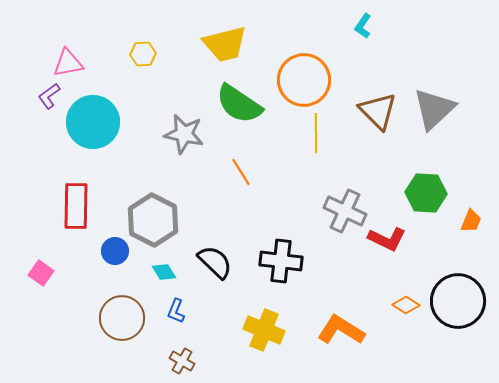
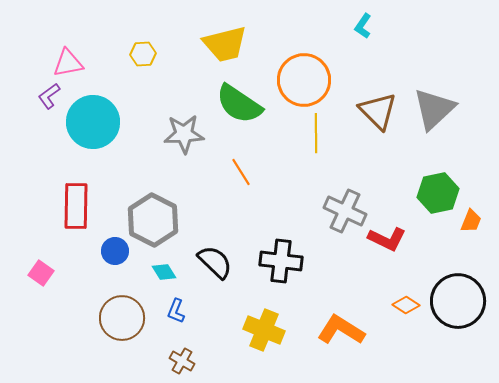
gray star: rotated 15 degrees counterclockwise
green hexagon: moved 12 px right; rotated 15 degrees counterclockwise
